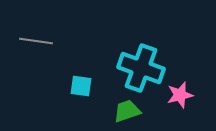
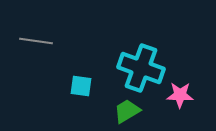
pink star: rotated 16 degrees clockwise
green trapezoid: rotated 12 degrees counterclockwise
